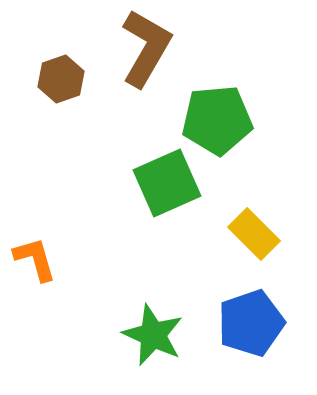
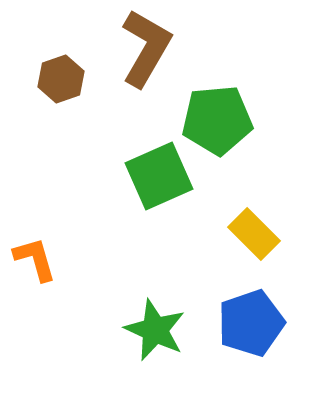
green square: moved 8 px left, 7 px up
green star: moved 2 px right, 5 px up
